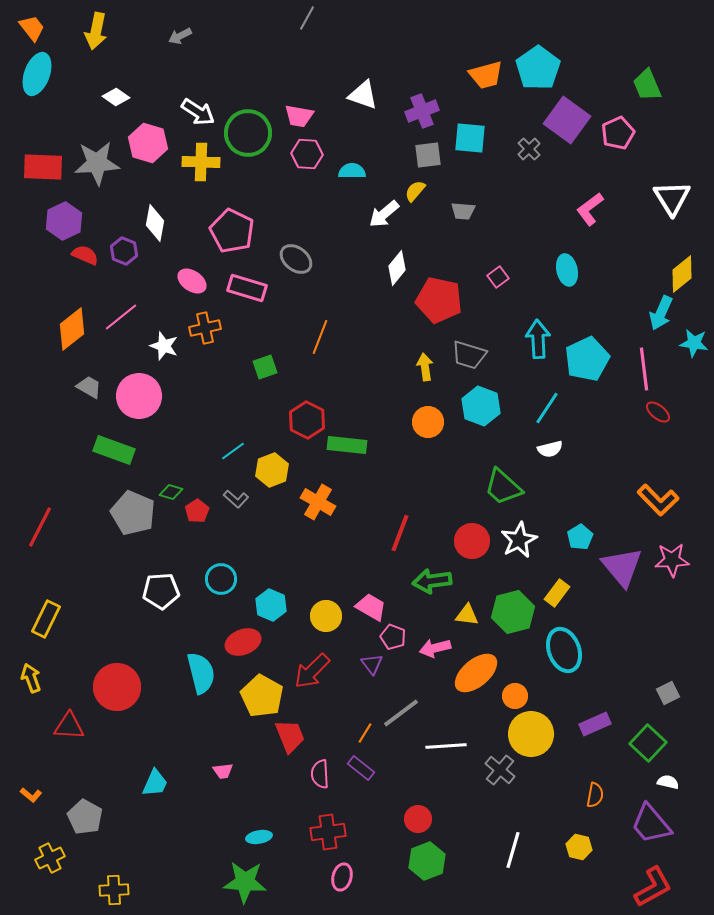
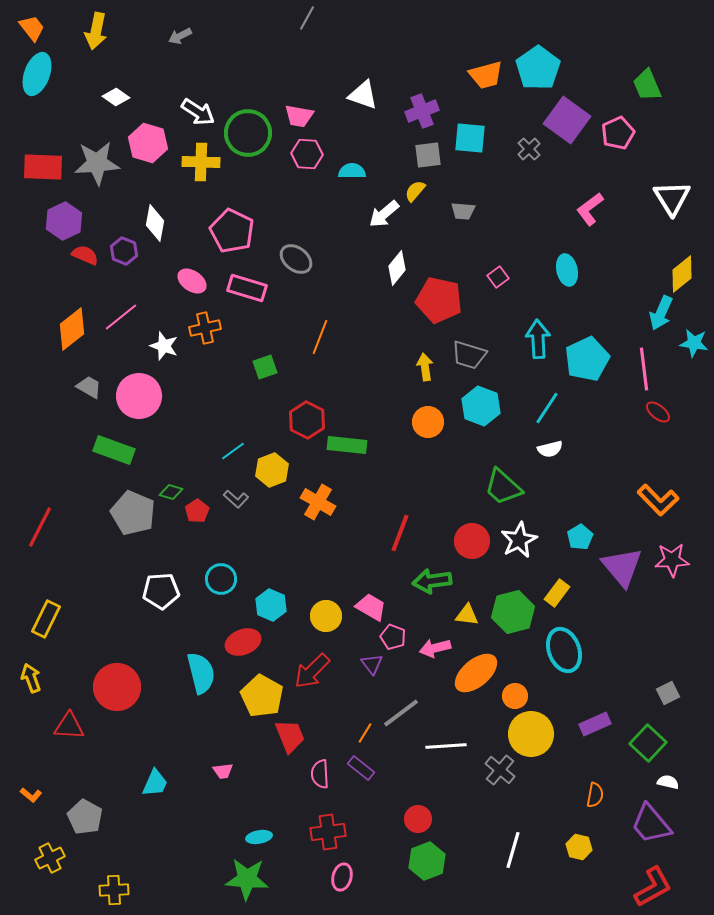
green star at (245, 882): moved 2 px right, 3 px up
